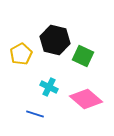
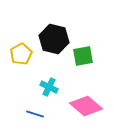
black hexagon: moved 1 px left, 1 px up
green square: rotated 35 degrees counterclockwise
pink diamond: moved 7 px down
